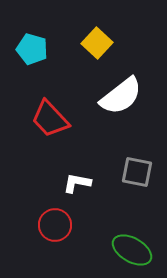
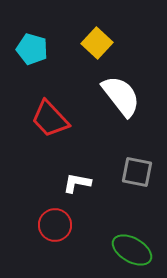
white semicircle: rotated 90 degrees counterclockwise
